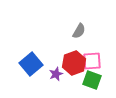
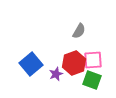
pink square: moved 1 px right, 1 px up
